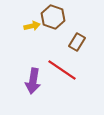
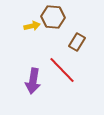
brown hexagon: rotated 15 degrees counterclockwise
red line: rotated 12 degrees clockwise
